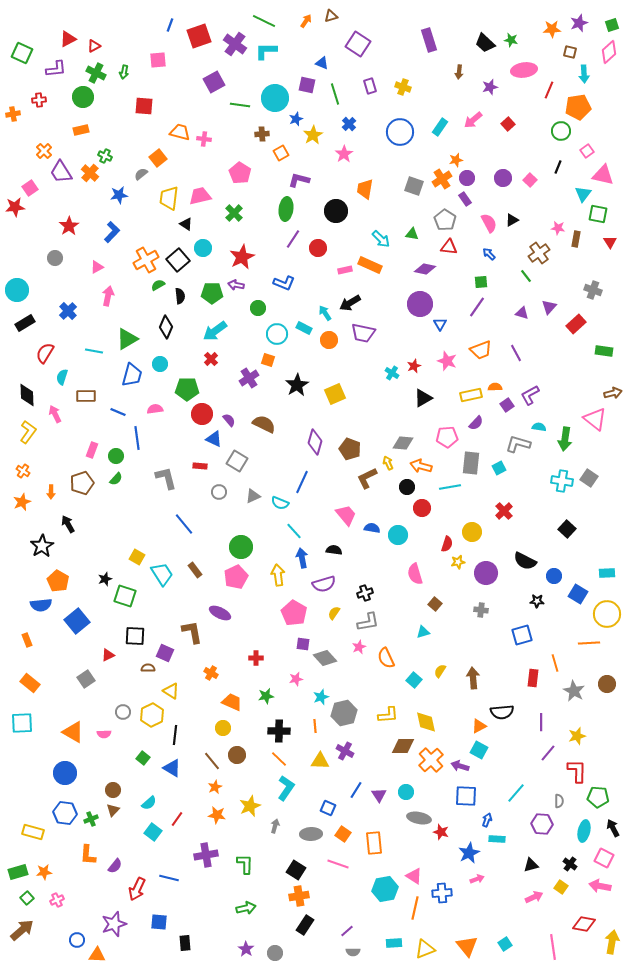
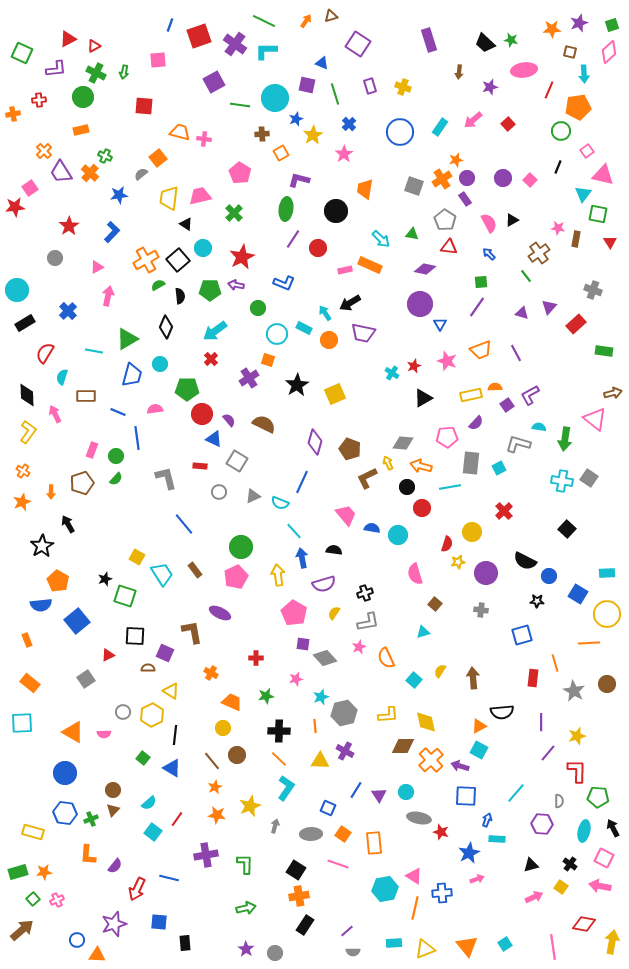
green pentagon at (212, 293): moved 2 px left, 3 px up
blue circle at (554, 576): moved 5 px left
green square at (27, 898): moved 6 px right, 1 px down
